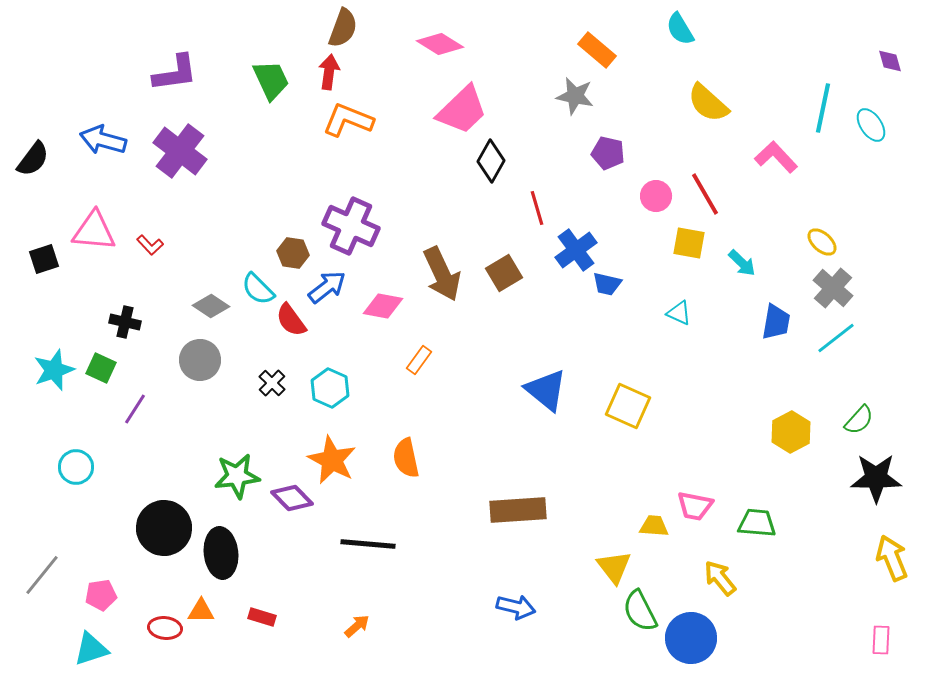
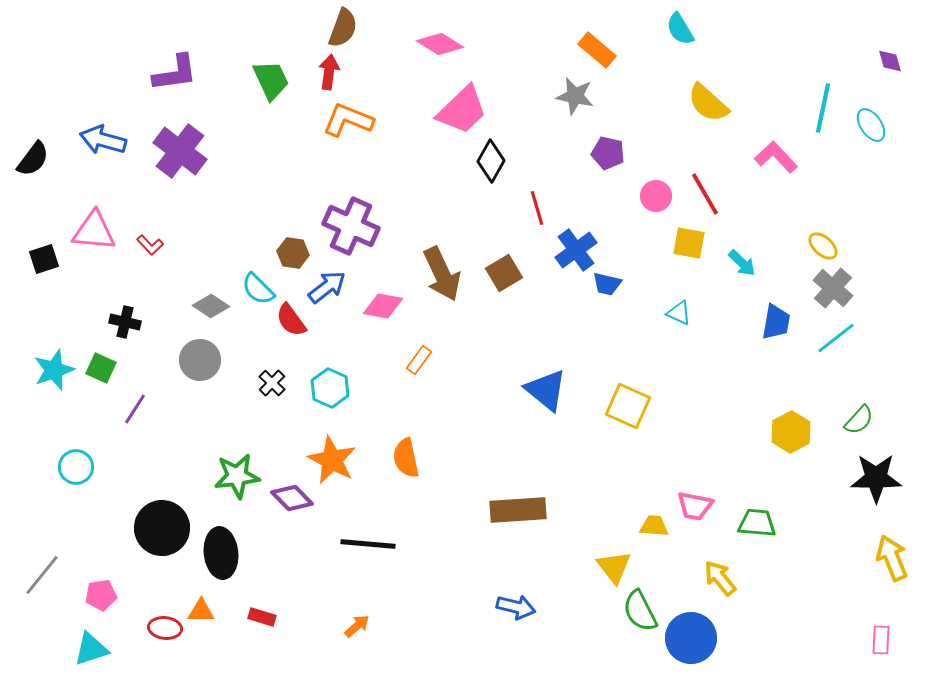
yellow ellipse at (822, 242): moved 1 px right, 4 px down
black circle at (164, 528): moved 2 px left
